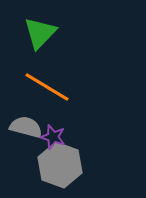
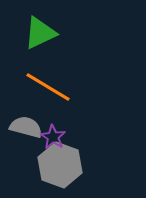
green triangle: rotated 21 degrees clockwise
orange line: moved 1 px right
purple star: rotated 15 degrees clockwise
